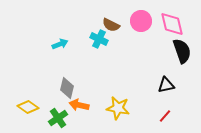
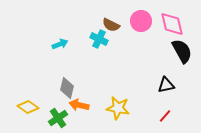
black semicircle: rotated 10 degrees counterclockwise
